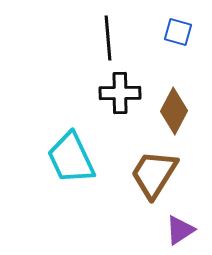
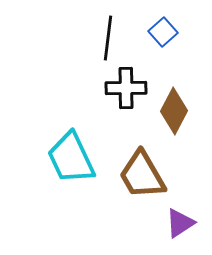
blue square: moved 15 px left; rotated 32 degrees clockwise
black line: rotated 12 degrees clockwise
black cross: moved 6 px right, 5 px up
brown trapezoid: moved 12 px left, 1 px down; rotated 62 degrees counterclockwise
purple triangle: moved 7 px up
